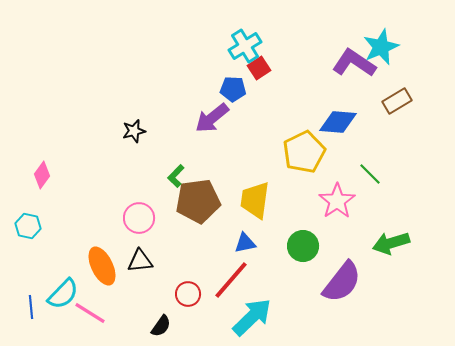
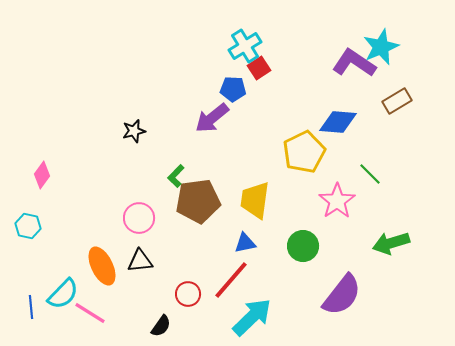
purple semicircle: moved 13 px down
